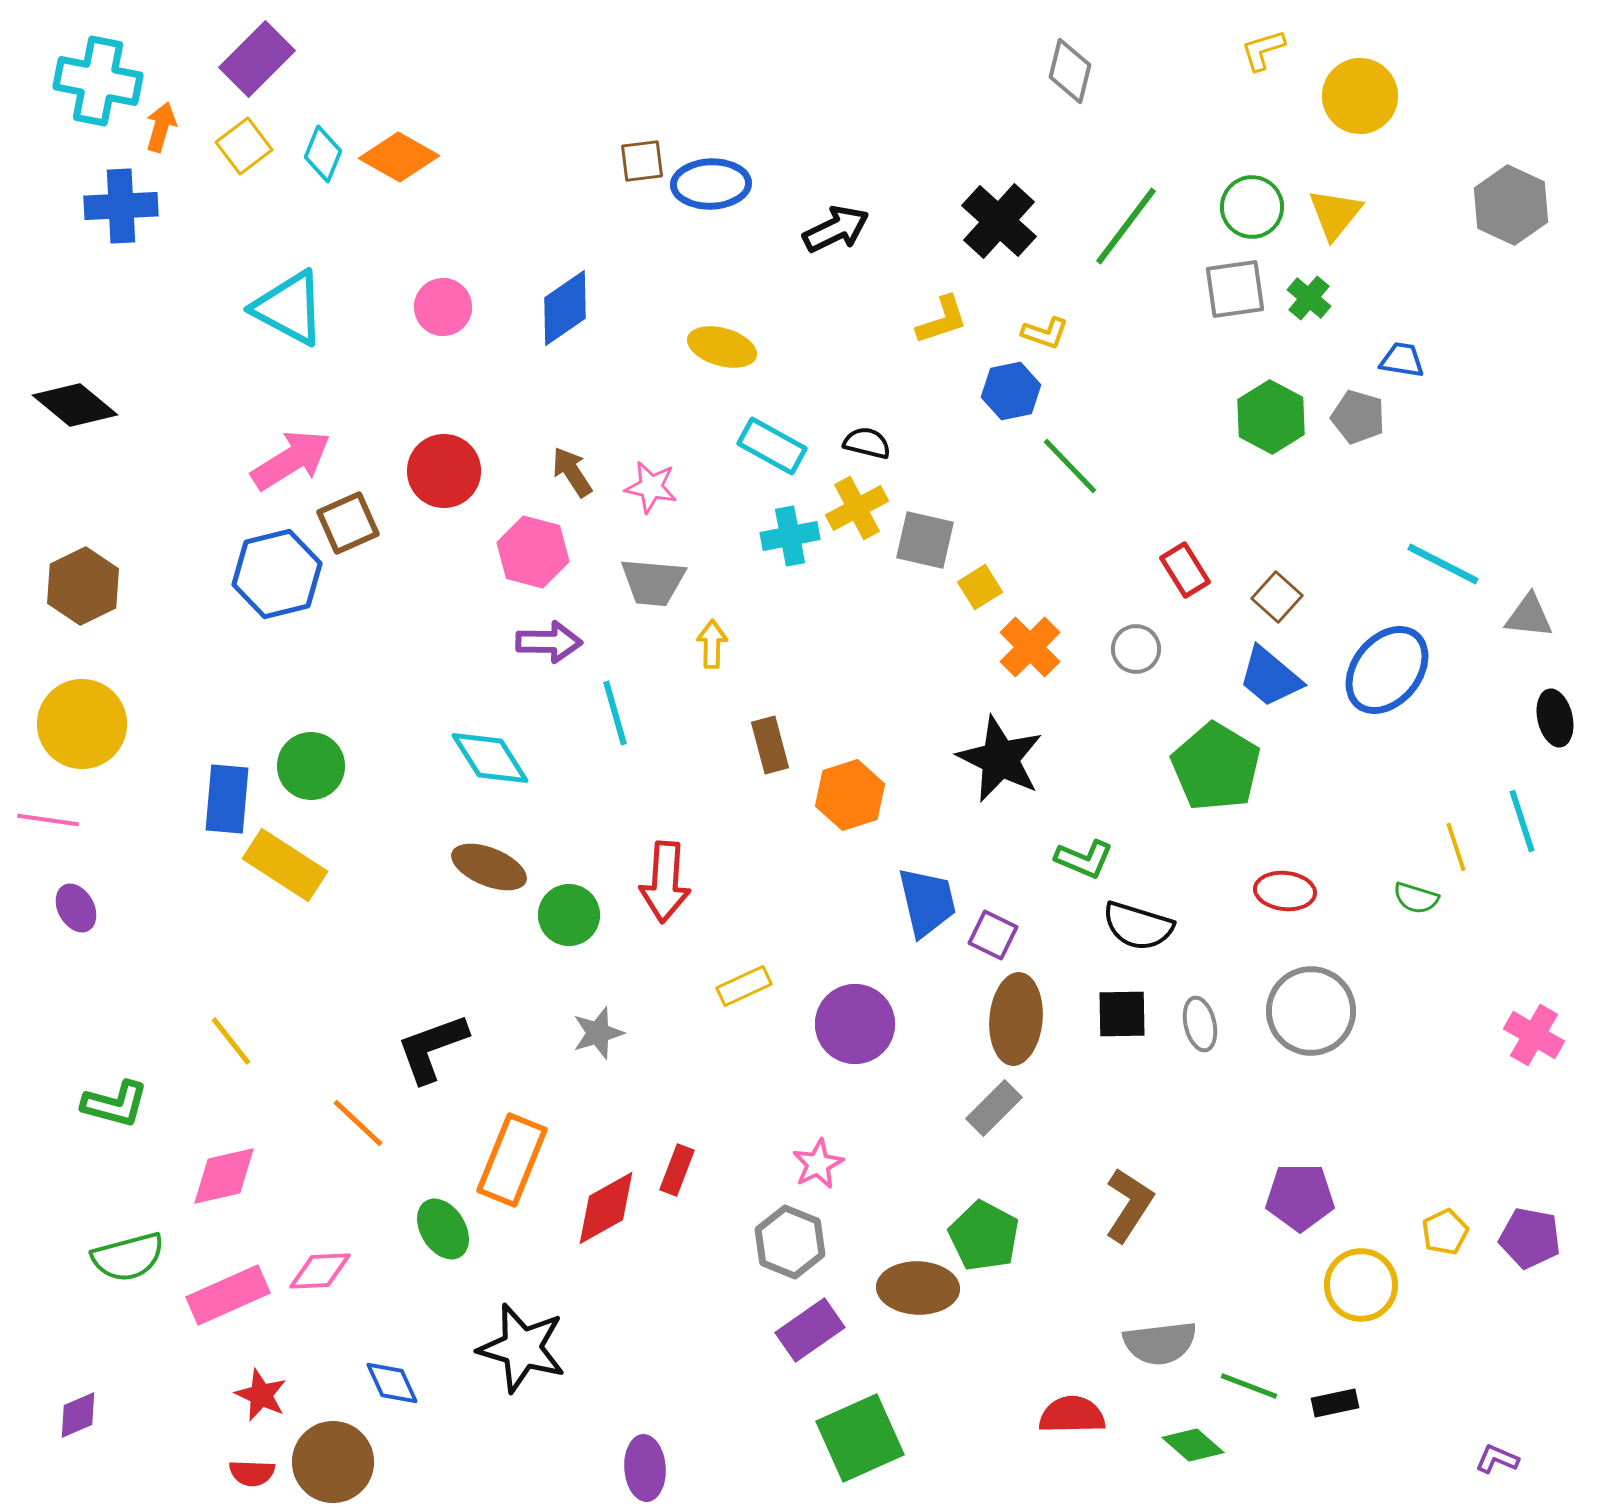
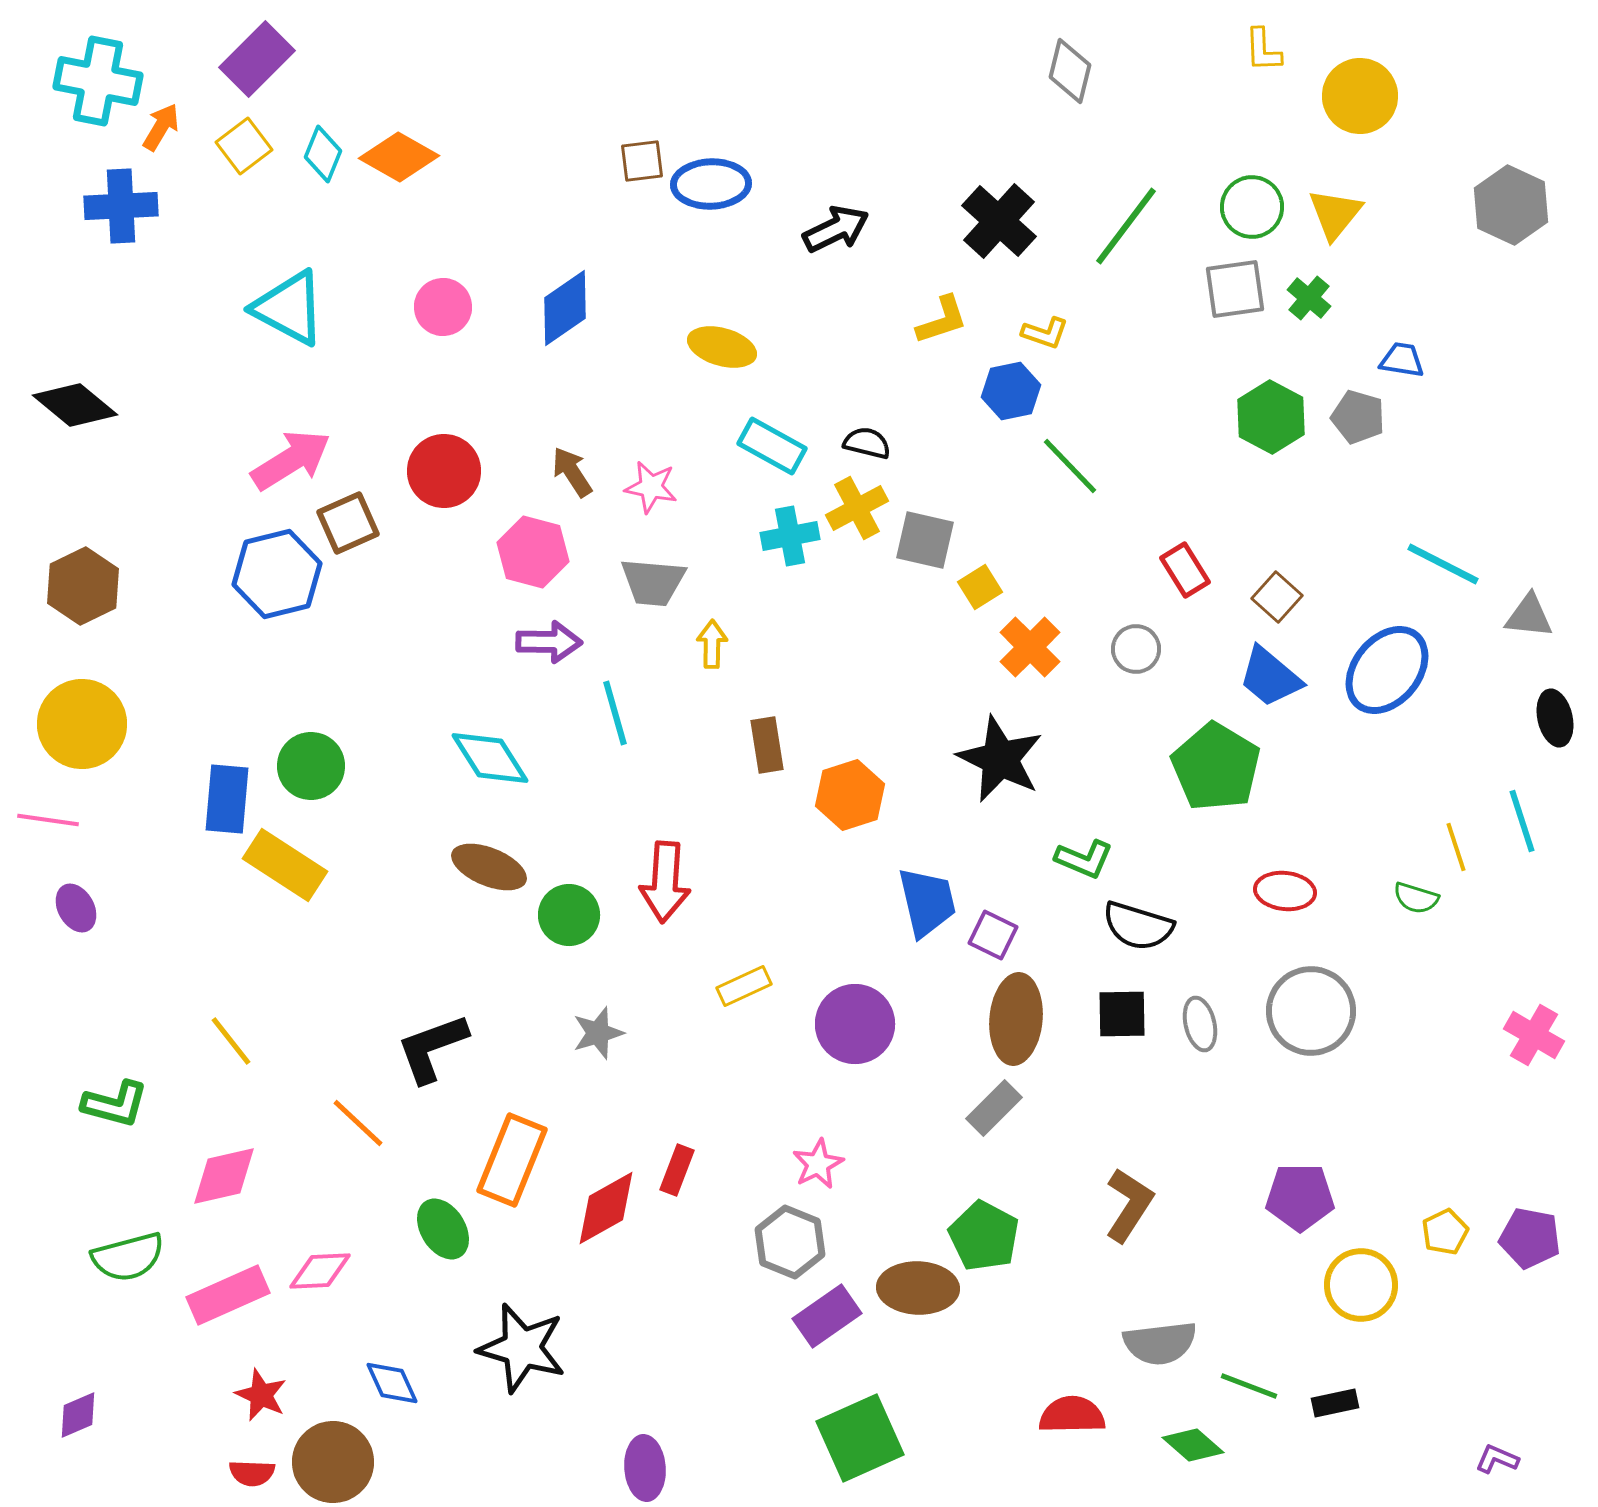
yellow L-shape at (1263, 50): rotated 75 degrees counterclockwise
orange arrow at (161, 127): rotated 15 degrees clockwise
brown rectangle at (770, 745): moved 3 px left; rotated 6 degrees clockwise
purple rectangle at (810, 1330): moved 17 px right, 14 px up
